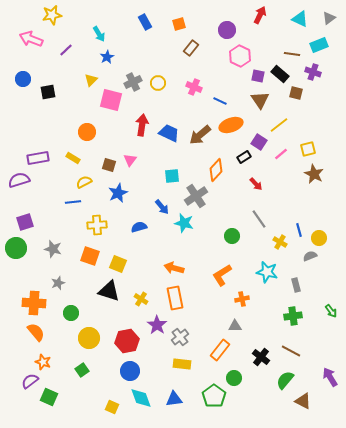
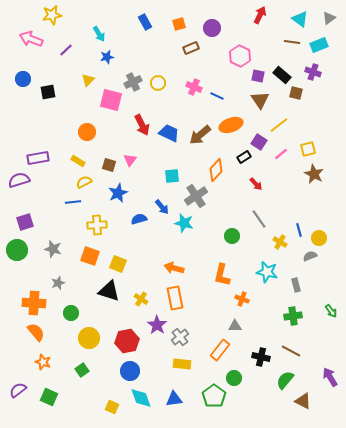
cyan triangle at (300, 19): rotated 12 degrees clockwise
purple circle at (227, 30): moved 15 px left, 2 px up
brown rectangle at (191, 48): rotated 28 degrees clockwise
brown line at (292, 54): moved 12 px up
blue star at (107, 57): rotated 16 degrees clockwise
black rectangle at (280, 74): moved 2 px right, 1 px down
yellow triangle at (91, 80): moved 3 px left
blue line at (220, 101): moved 3 px left, 5 px up
red arrow at (142, 125): rotated 145 degrees clockwise
yellow rectangle at (73, 158): moved 5 px right, 3 px down
blue semicircle at (139, 227): moved 8 px up
green circle at (16, 248): moved 1 px right, 2 px down
orange L-shape at (222, 275): rotated 45 degrees counterclockwise
orange cross at (242, 299): rotated 32 degrees clockwise
black cross at (261, 357): rotated 24 degrees counterclockwise
purple semicircle at (30, 381): moved 12 px left, 9 px down
